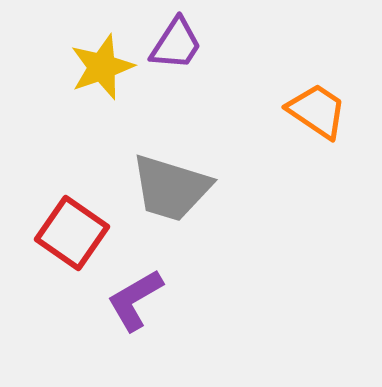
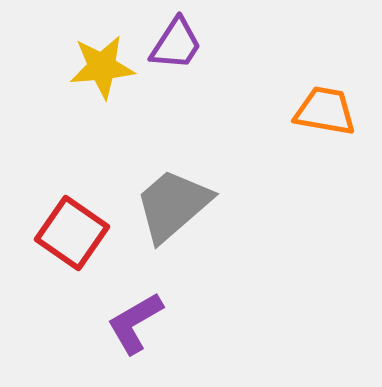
yellow star: rotated 14 degrees clockwise
orange trapezoid: moved 8 px right; rotated 24 degrees counterclockwise
gray trapezoid: moved 2 px right, 17 px down; rotated 122 degrees clockwise
purple L-shape: moved 23 px down
